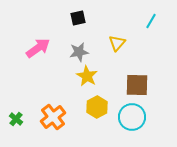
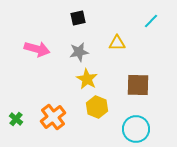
cyan line: rotated 14 degrees clockwise
yellow triangle: rotated 48 degrees clockwise
pink arrow: moved 1 px left, 1 px down; rotated 50 degrees clockwise
yellow star: moved 3 px down
brown square: moved 1 px right
yellow hexagon: rotated 10 degrees counterclockwise
cyan circle: moved 4 px right, 12 px down
